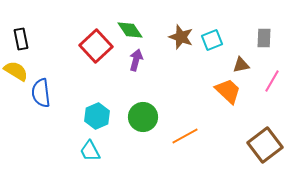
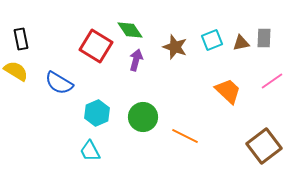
brown star: moved 6 px left, 10 px down
red square: rotated 16 degrees counterclockwise
brown triangle: moved 22 px up
pink line: rotated 25 degrees clockwise
blue semicircle: moved 18 px right, 10 px up; rotated 52 degrees counterclockwise
cyan hexagon: moved 3 px up
orange line: rotated 56 degrees clockwise
brown square: moved 1 px left, 1 px down
